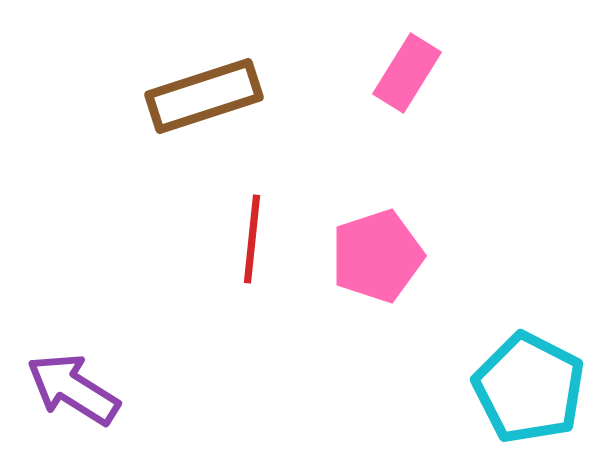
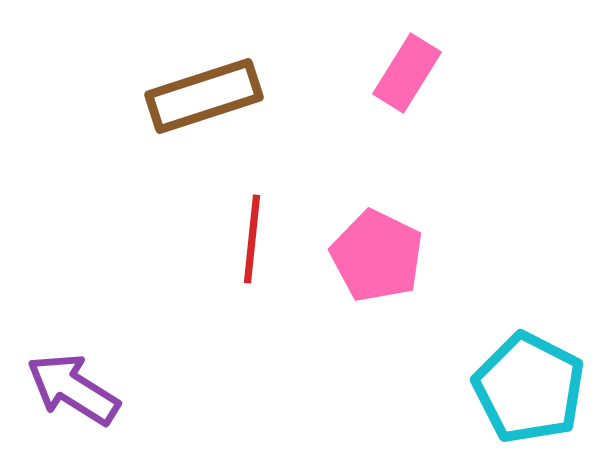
pink pentagon: rotated 28 degrees counterclockwise
